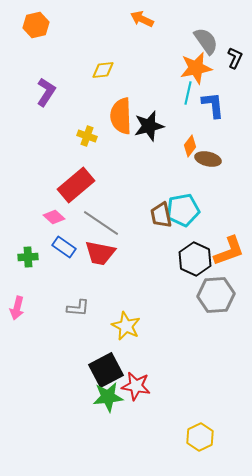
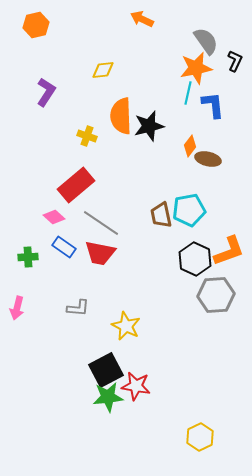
black L-shape: moved 3 px down
cyan pentagon: moved 6 px right
